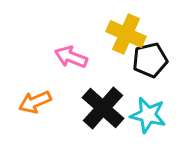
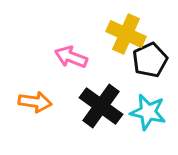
black pentagon: rotated 12 degrees counterclockwise
orange arrow: rotated 148 degrees counterclockwise
black cross: moved 2 px left, 2 px up; rotated 6 degrees counterclockwise
cyan star: moved 3 px up
